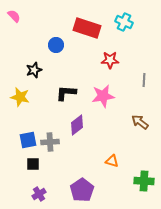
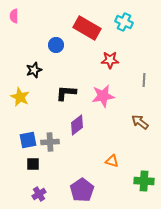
pink semicircle: rotated 136 degrees counterclockwise
red rectangle: rotated 12 degrees clockwise
yellow star: rotated 12 degrees clockwise
